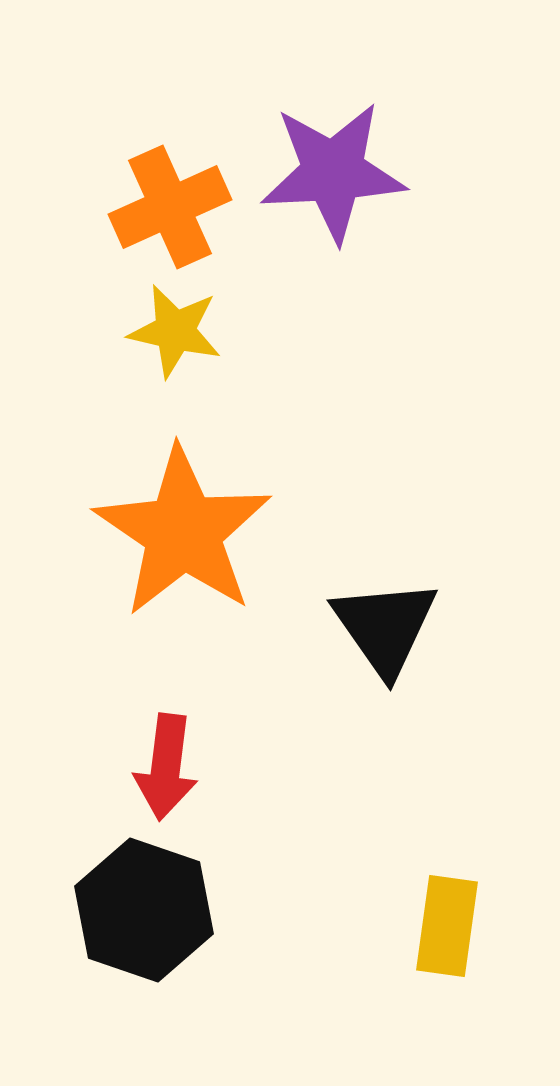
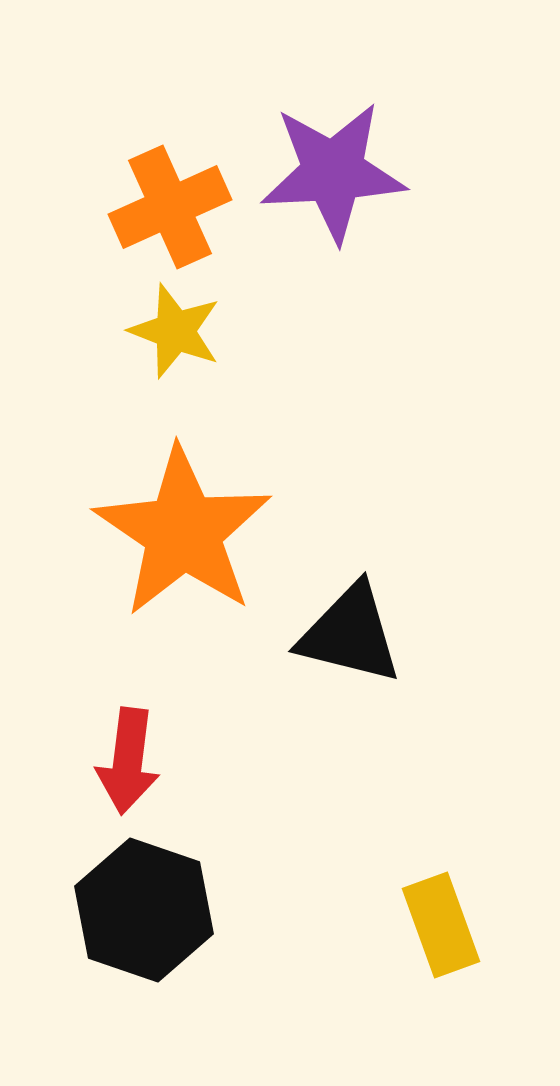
yellow star: rotated 8 degrees clockwise
black triangle: moved 35 px left, 7 px down; rotated 41 degrees counterclockwise
red arrow: moved 38 px left, 6 px up
yellow rectangle: moved 6 px left, 1 px up; rotated 28 degrees counterclockwise
